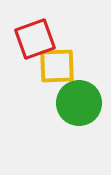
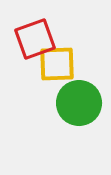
yellow square: moved 2 px up
